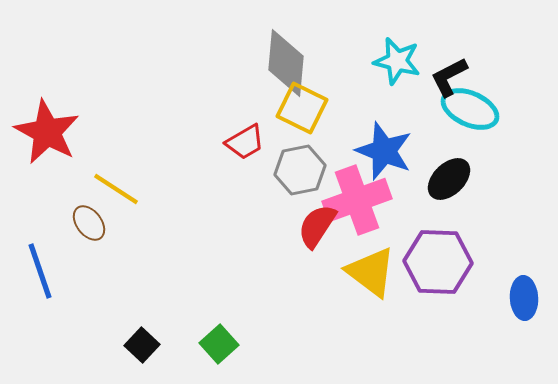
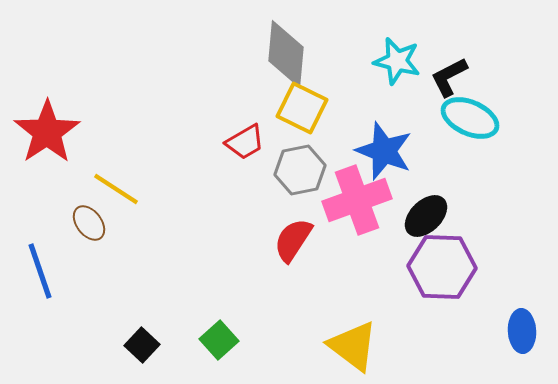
gray diamond: moved 9 px up
cyan ellipse: moved 9 px down
red star: rotated 10 degrees clockwise
black ellipse: moved 23 px left, 37 px down
red semicircle: moved 24 px left, 14 px down
purple hexagon: moved 4 px right, 5 px down
yellow triangle: moved 18 px left, 74 px down
blue ellipse: moved 2 px left, 33 px down
green square: moved 4 px up
